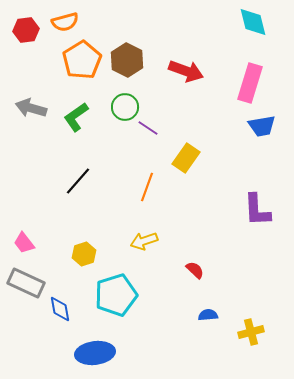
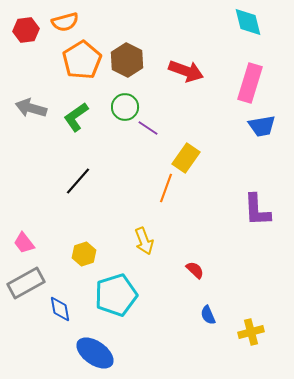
cyan diamond: moved 5 px left
orange line: moved 19 px right, 1 px down
yellow arrow: rotated 92 degrees counterclockwise
gray rectangle: rotated 54 degrees counterclockwise
blue semicircle: rotated 108 degrees counterclockwise
blue ellipse: rotated 42 degrees clockwise
